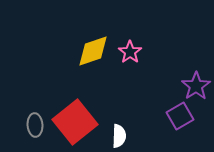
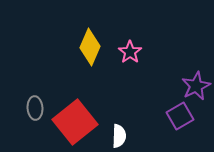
yellow diamond: moved 3 px left, 4 px up; rotated 48 degrees counterclockwise
purple star: rotated 8 degrees clockwise
gray ellipse: moved 17 px up
